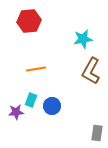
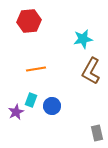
purple star: rotated 21 degrees counterclockwise
gray rectangle: rotated 21 degrees counterclockwise
